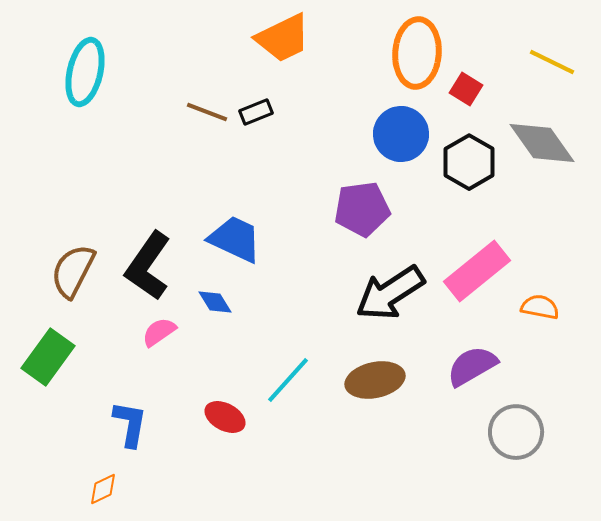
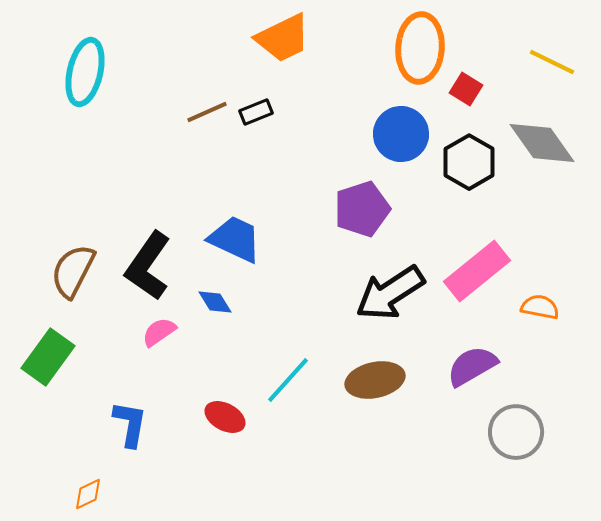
orange ellipse: moved 3 px right, 5 px up
brown line: rotated 45 degrees counterclockwise
purple pentagon: rotated 10 degrees counterclockwise
orange diamond: moved 15 px left, 5 px down
